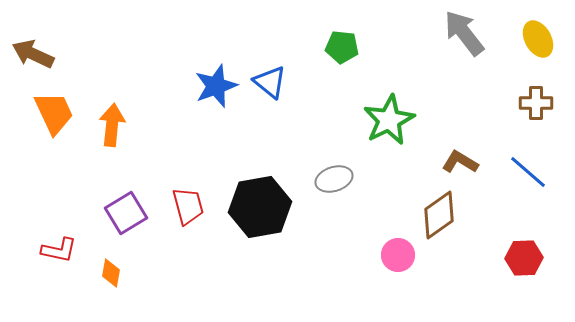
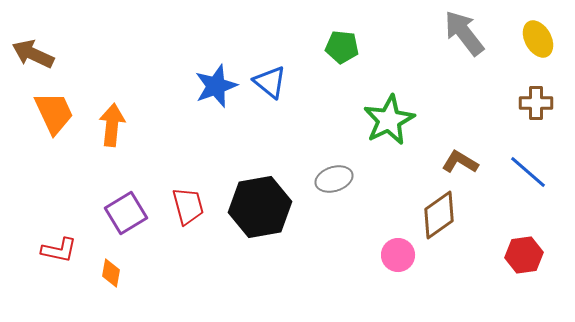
red hexagon: moved 3 px up; rotated 6 degrees counterclockwise
